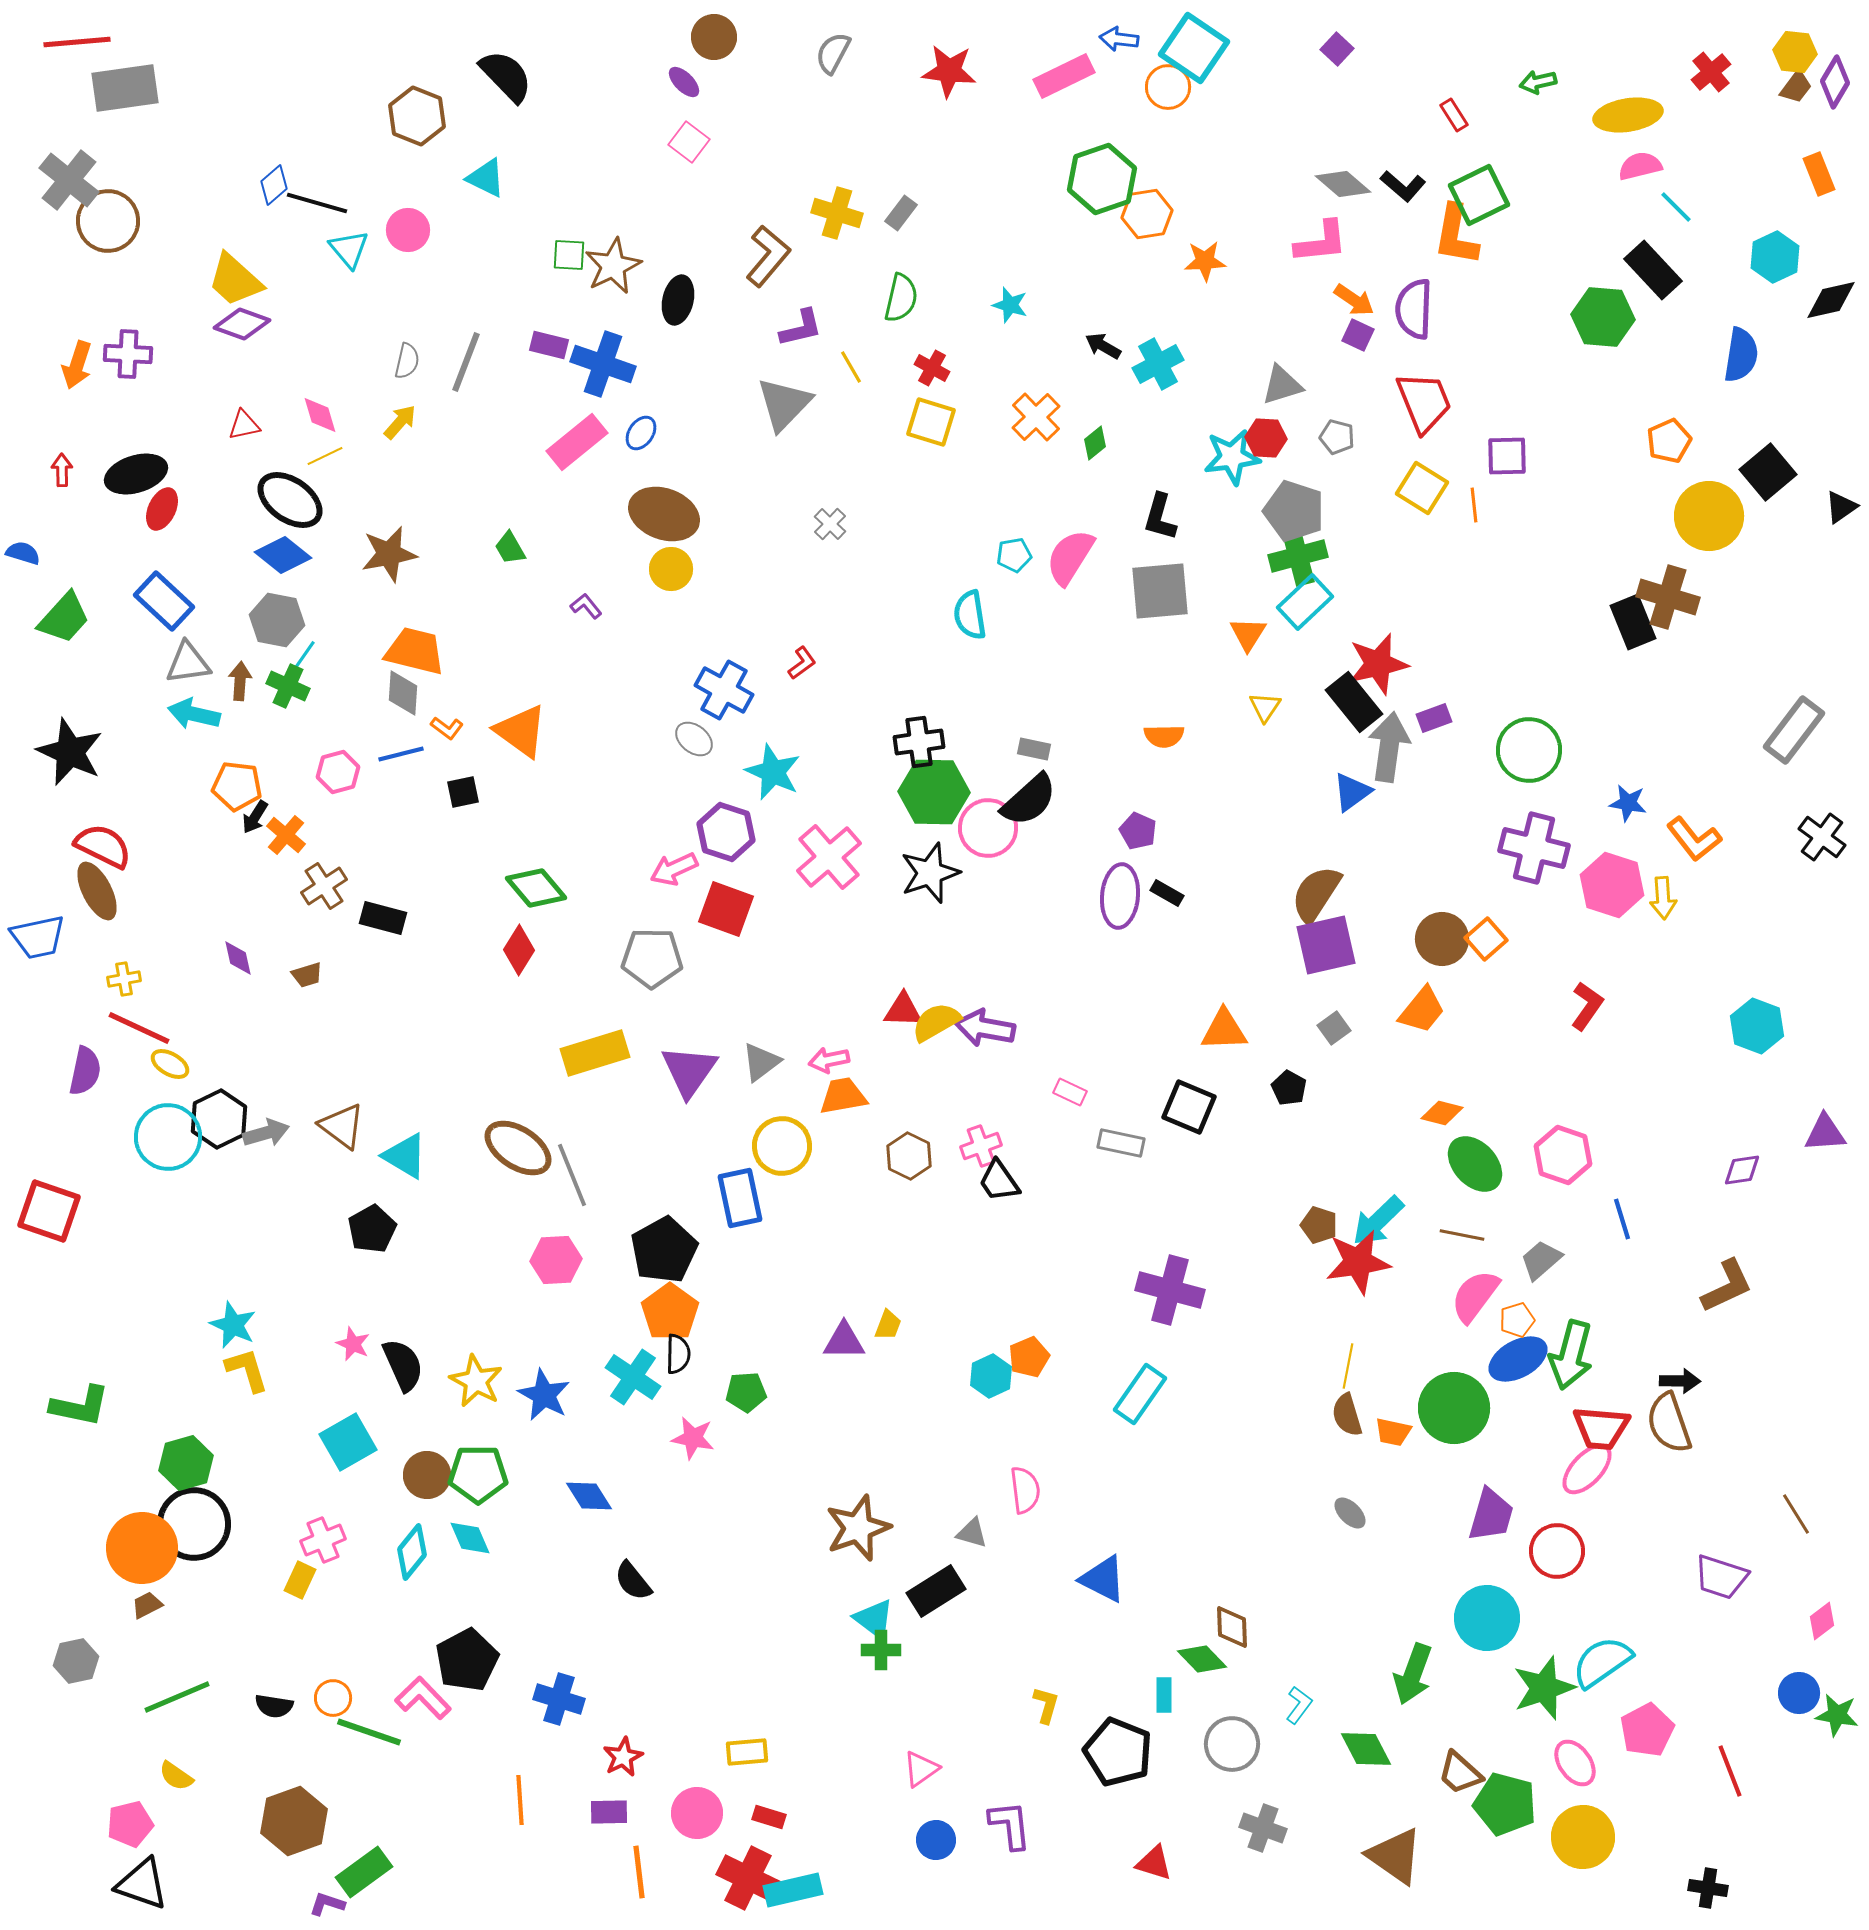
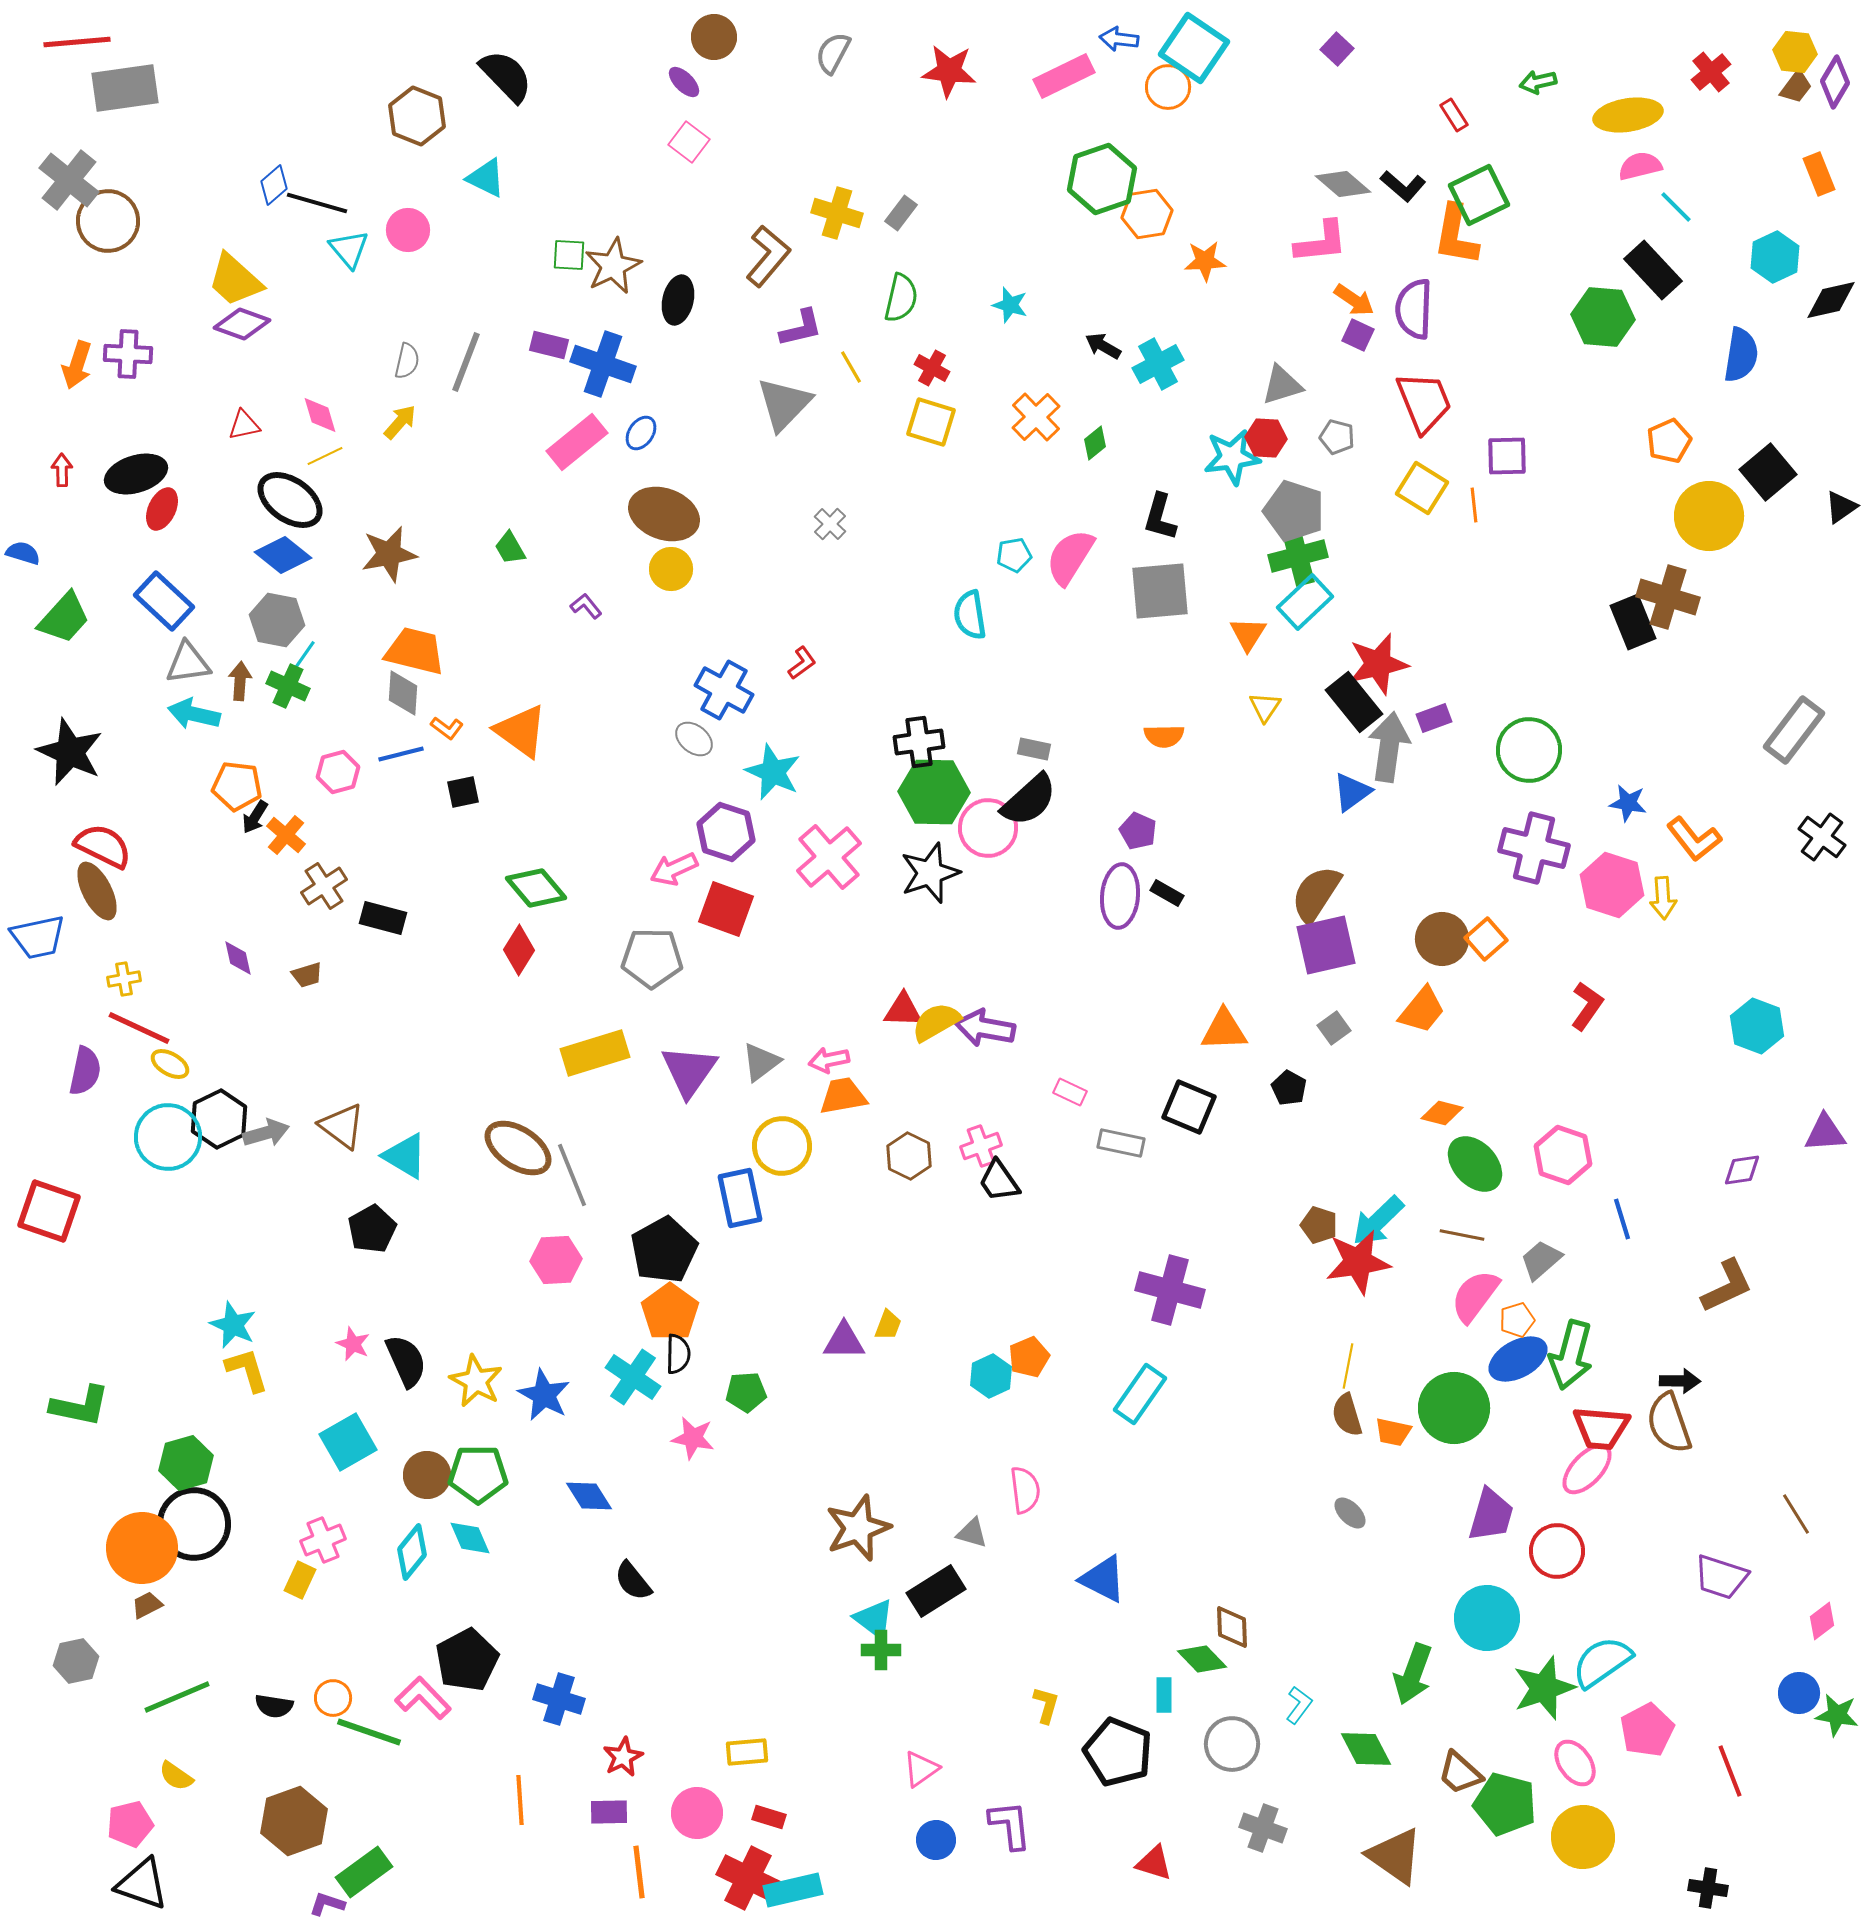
black semicircle at (403, 1365): moved 3 px right, 4 px up
